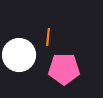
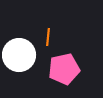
pink pentagon: rotated 12 degrees counterclockwise
